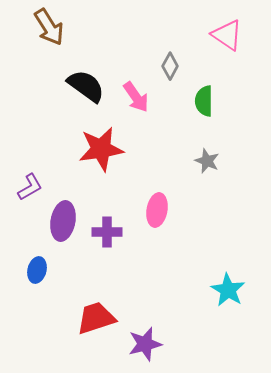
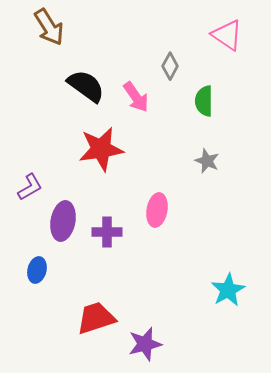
cyan star: rotated 12 degrees clockwise
